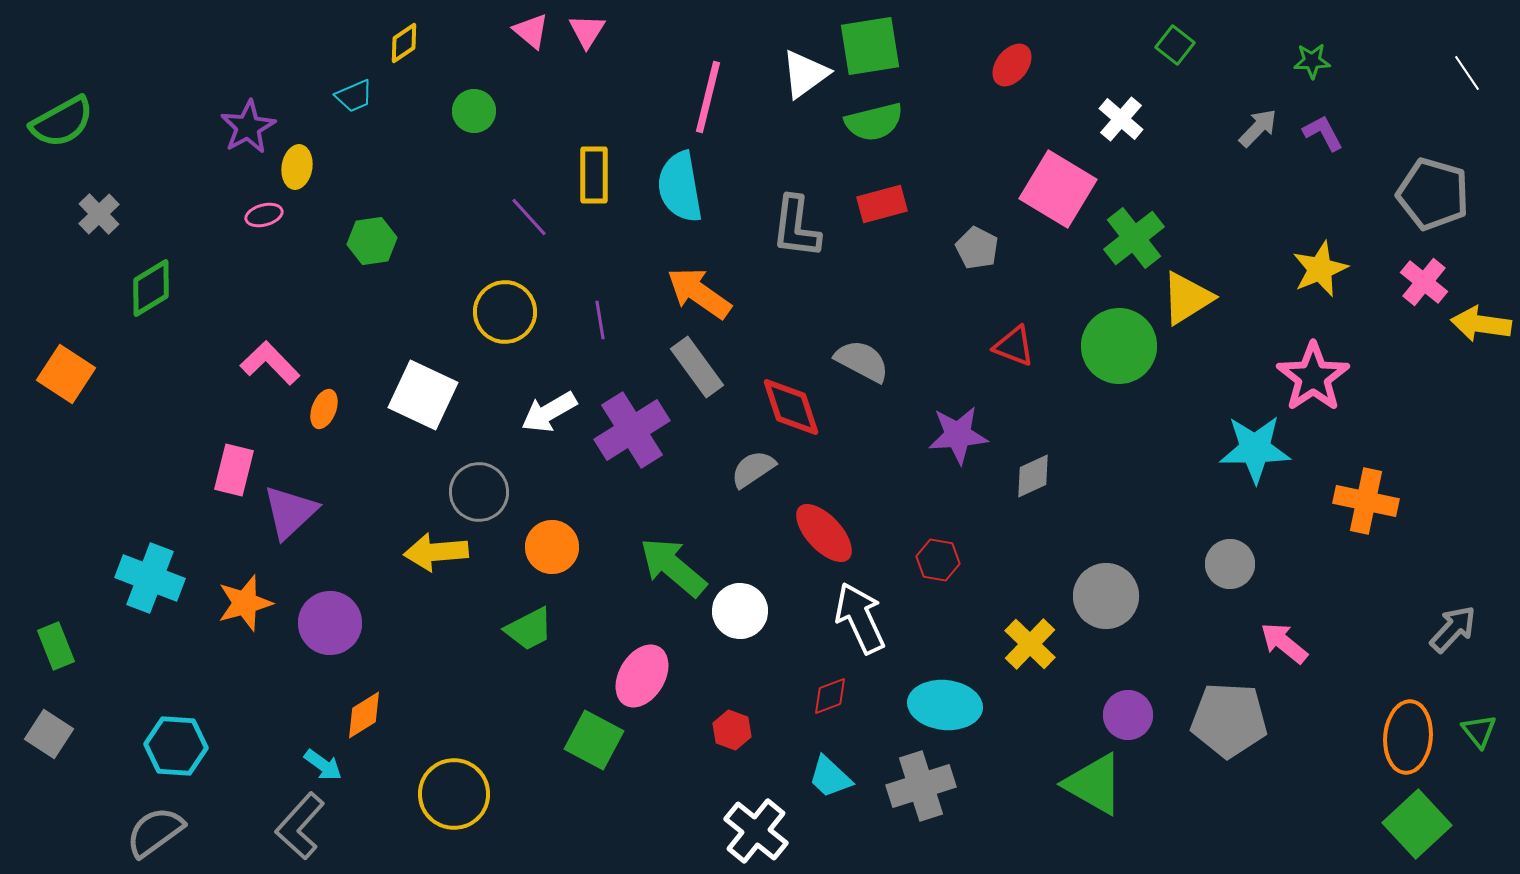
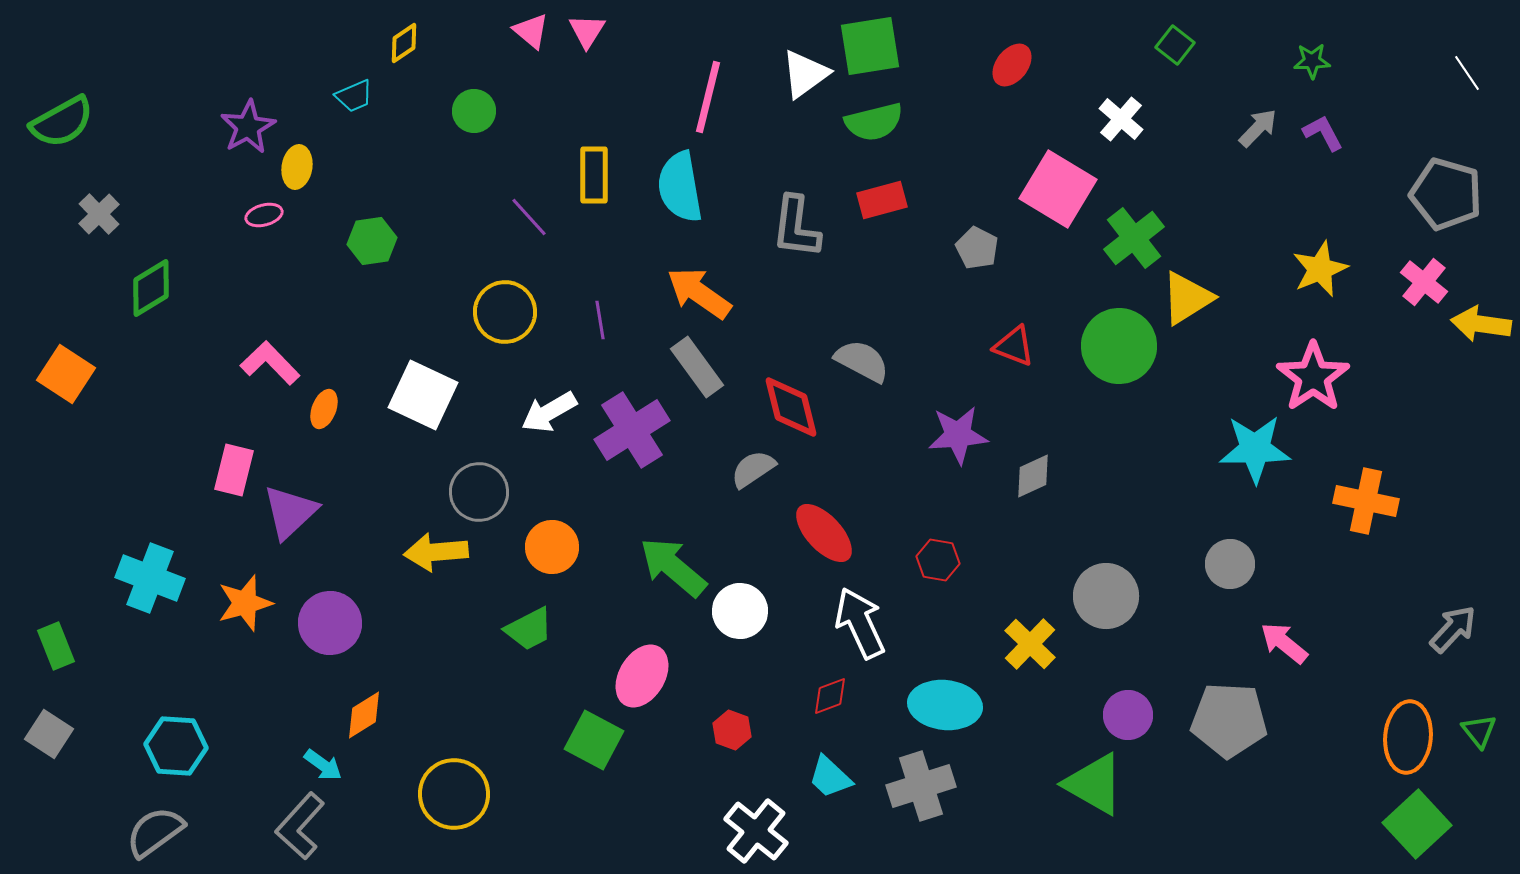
gray pentagon at (1433, 194): moved 13 px right
red rectangle at (882, 204): moved 4 px up
red diamond at (791, 407): rotated 4 degrees clockwise
white arrow at (860, 618): moved 5 px down
